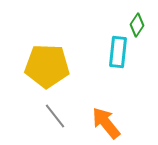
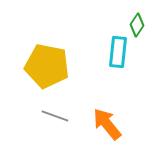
yellow pentagon: rotated 9 degrees clockwise
gray line: rotated 32 degrees counterclockwise
orange arrow: moved 1 px right, 1 px down
